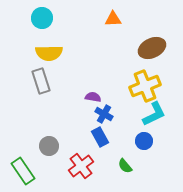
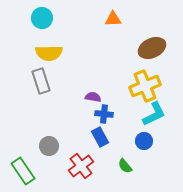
blue cross: rotated 24 degrees counterclockwise
